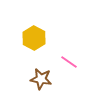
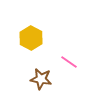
yellow hexagon: moved 3 px left
